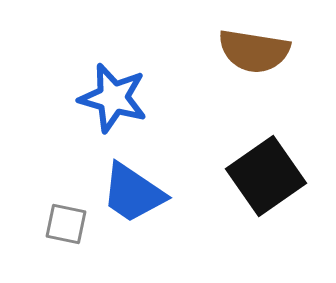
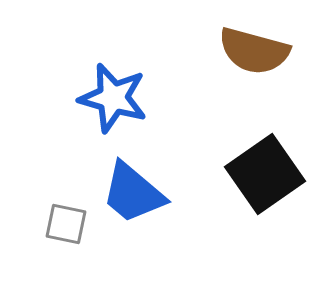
brown semicircle: rotated 6 degrees clockwise
black square: moved 1 px left, 2 px up
blue trapezoid: rotated 6 degrees clockwise
